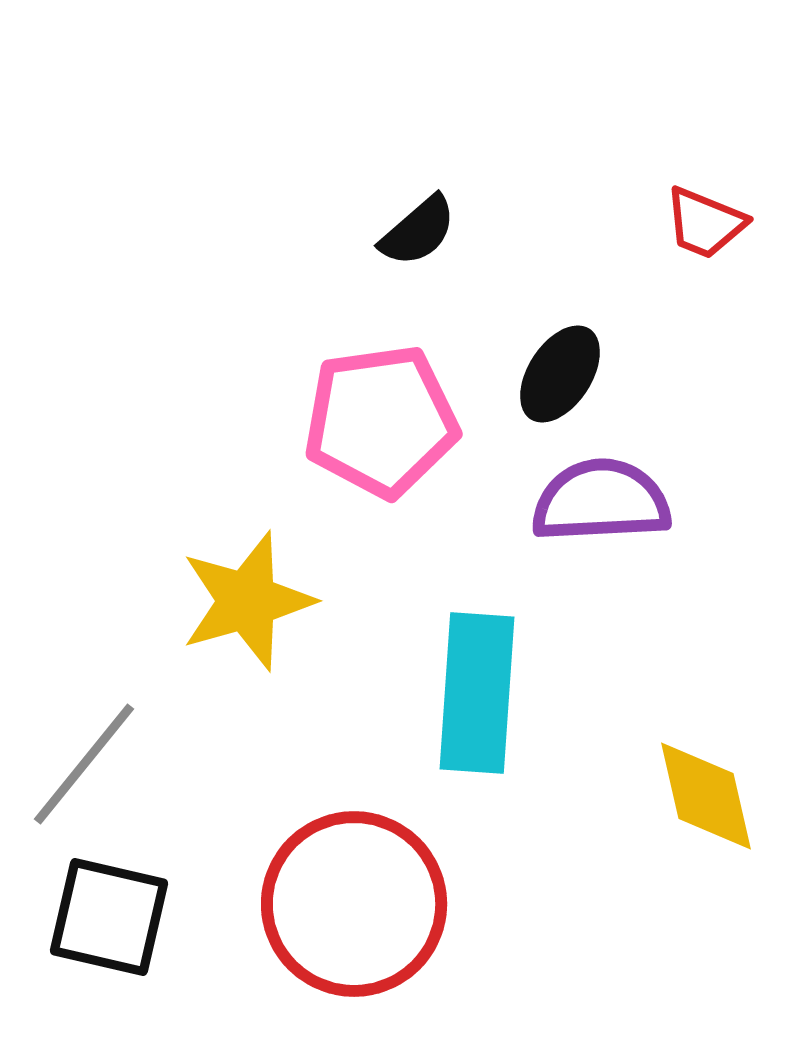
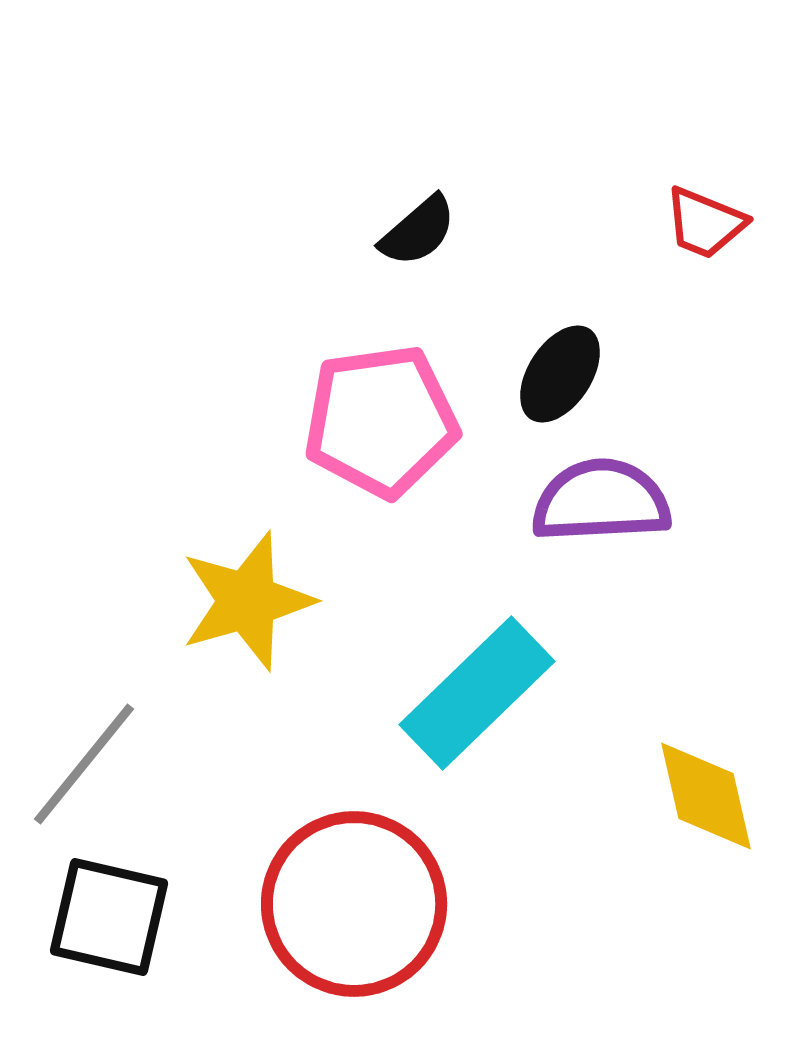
cyan rectangle: rotated 42 degrees clockwise
